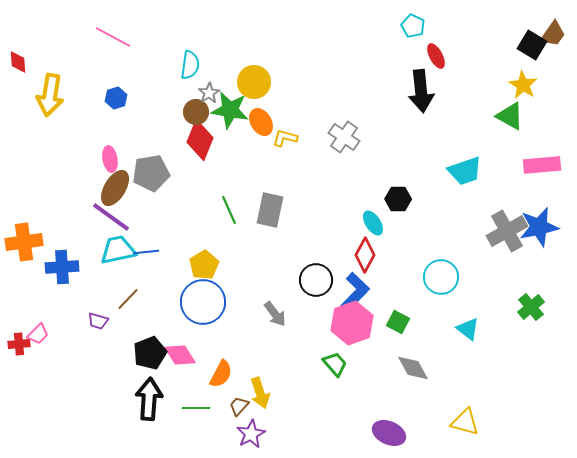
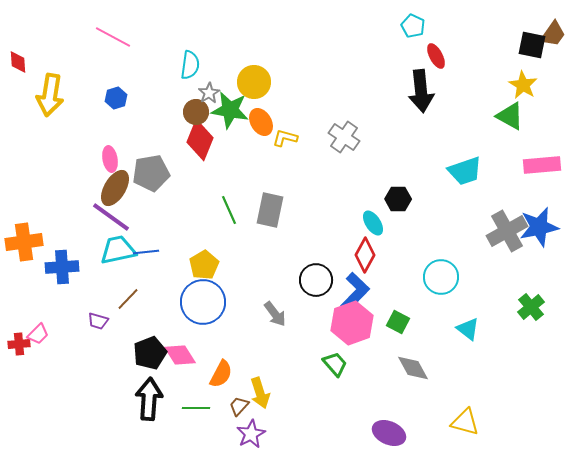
black square at (532, 45): rotated 20 degrees counterclockwise
